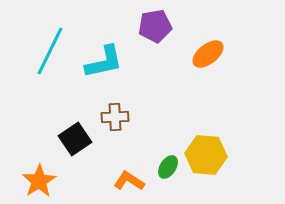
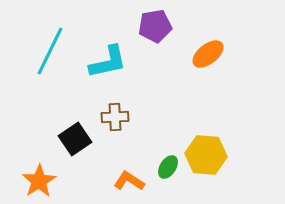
cyan L-shape: moved 4 px right
